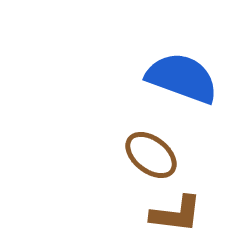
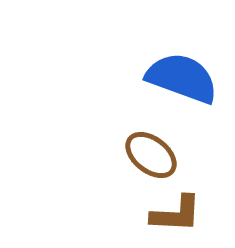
brown L-shape: rotated 4 degrees counterclockwise
